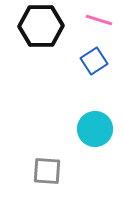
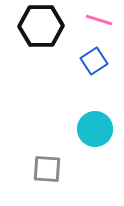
gray square: moved 2 px up
